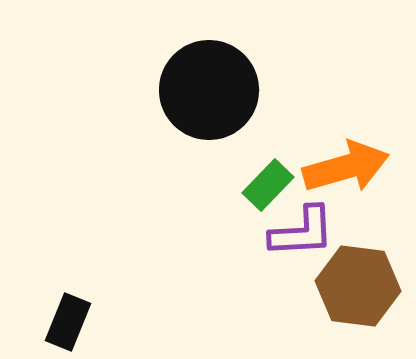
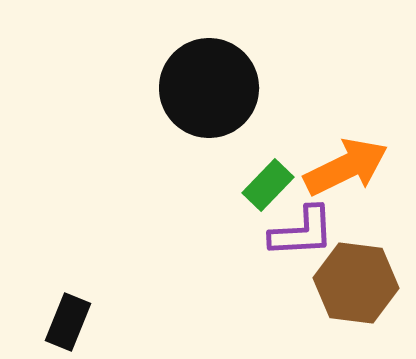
black circle: moved 2 px up
orange arrow: rotated 10 degrees counterclockwise
brown hexagon: moved 2 px left, 3 px up
